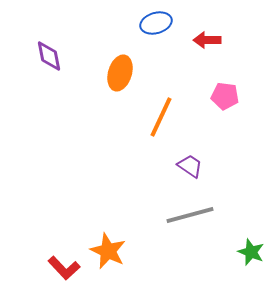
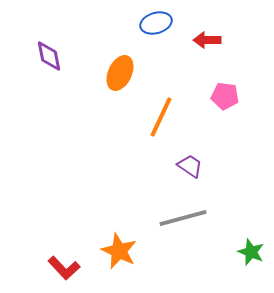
orange ellipse: rotated 8 degrees clockwise
gray line: moved 7 px left, 3 px down
orange star: moved 11 px right
